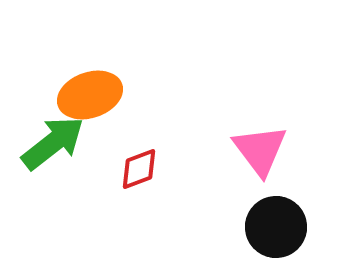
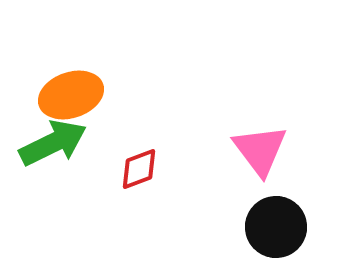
orange ellipse: moved 19 px left
green arrow: rotated 12 degrees clockwise
